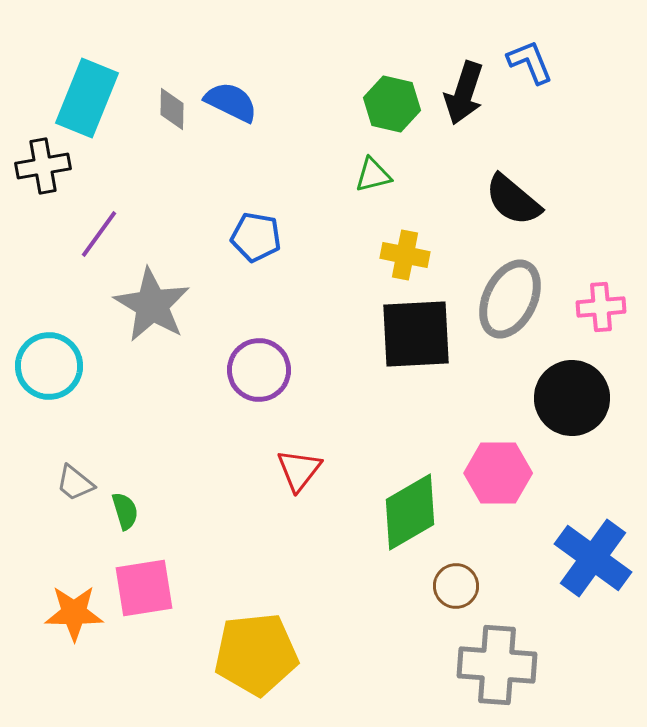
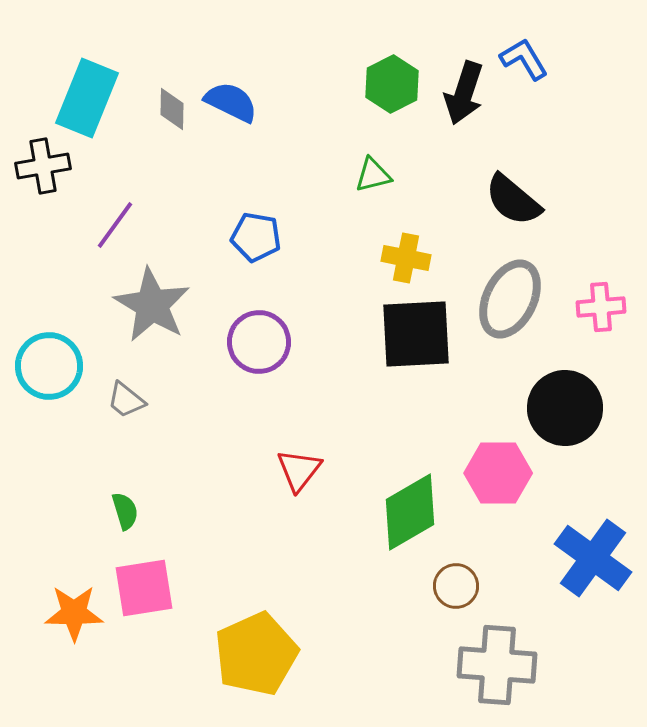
blue L-shape: moved 6 px left, 3 px up; rotated 9 degrees counterclockwise
green hexagon: moved 20 px up; rotated 20 degrees clockwise
purple line: moved 16 px right, 9 px up
yellow cross: moved 1 px right, 3 px down
purple circle: moved 28 px up
black circle: moved 7 px left, 10 px down
gray trapezoid: moved 51 px right, 83 px up
yellow pentagon: rotated 18 degrees counterclockwise
